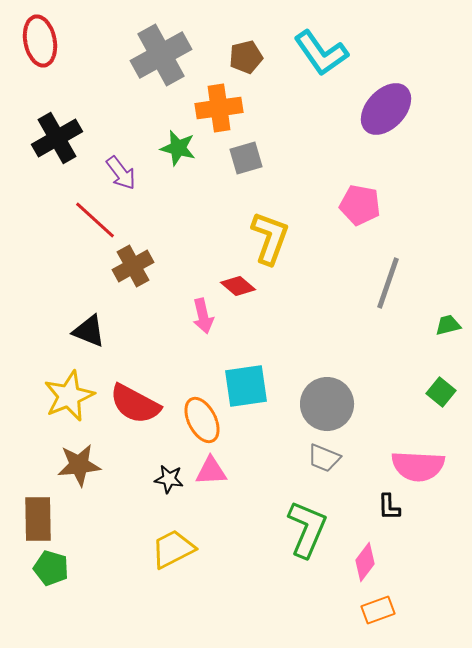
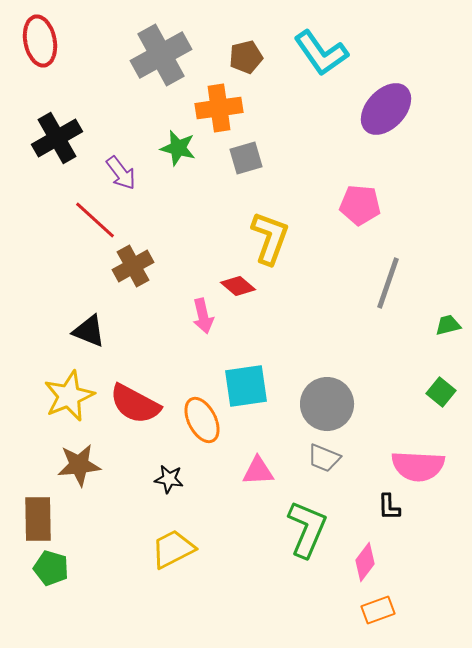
pink pentagon: rotated 6 degrees counterclockwise
pink triangle: moved 47 px right
